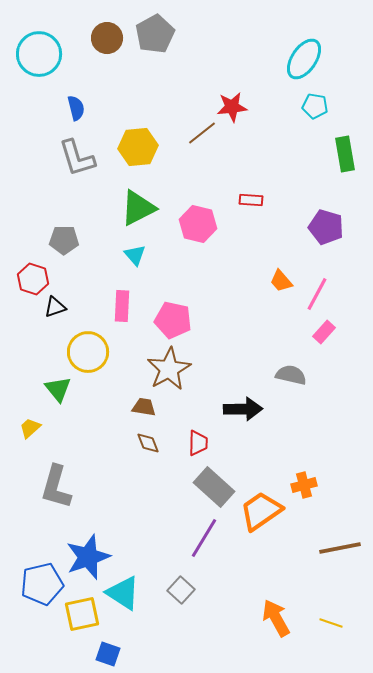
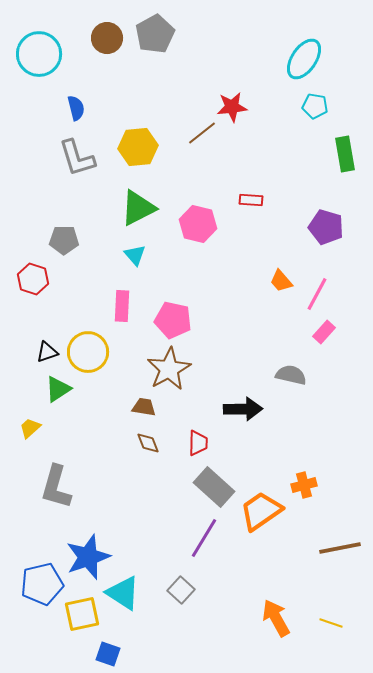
black triangle at (55, 307): moved 8 px left, 45 px down
green triangle at (58, 389): rotated 36 degrees clockwise
